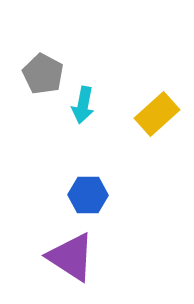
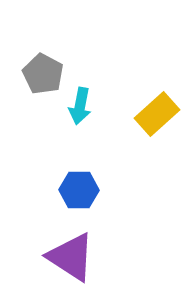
cyan arrow: moved 3 px left, 1 px down
blue hexagon: moved 9 px left, 5 px up
